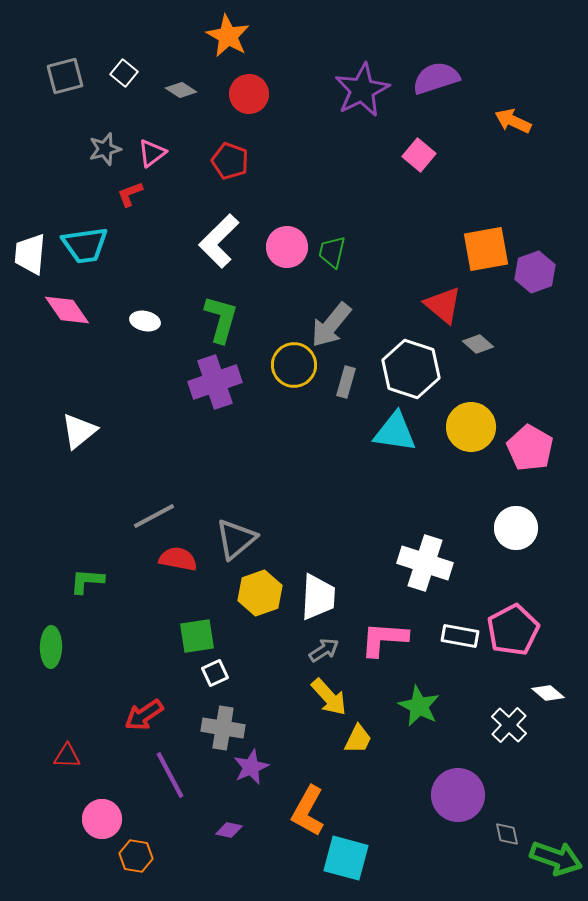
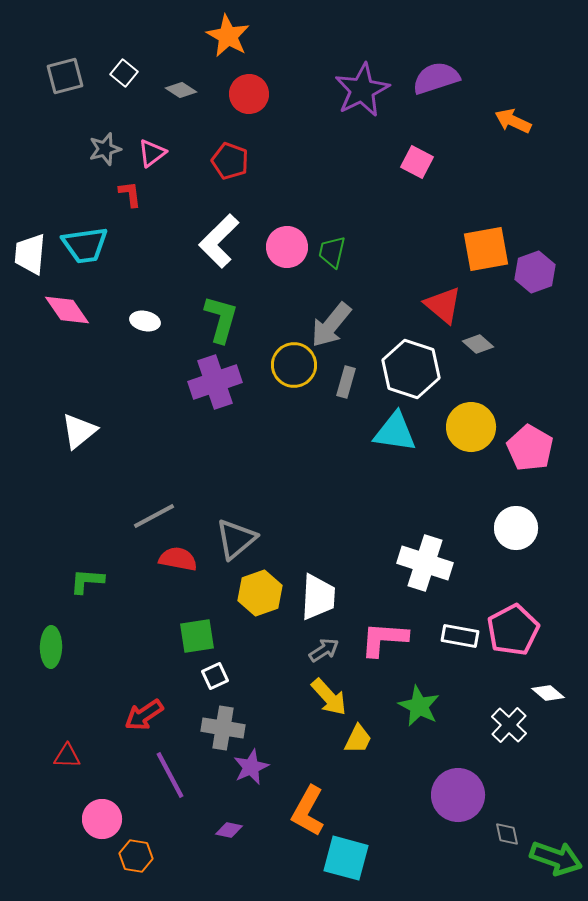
pink square at (419, 155): moved 2 px left, 7 px down; rotated 12 degrees counterclockwise
red L-shape at (130, 194): rotated 104 degrees clockwise
white square at (215, 673): moved 3 px down
